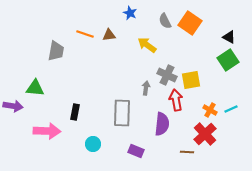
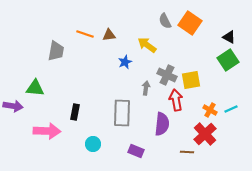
blue star: moved 5 px left, 49 px down; rotated 24 degrees clockwise
